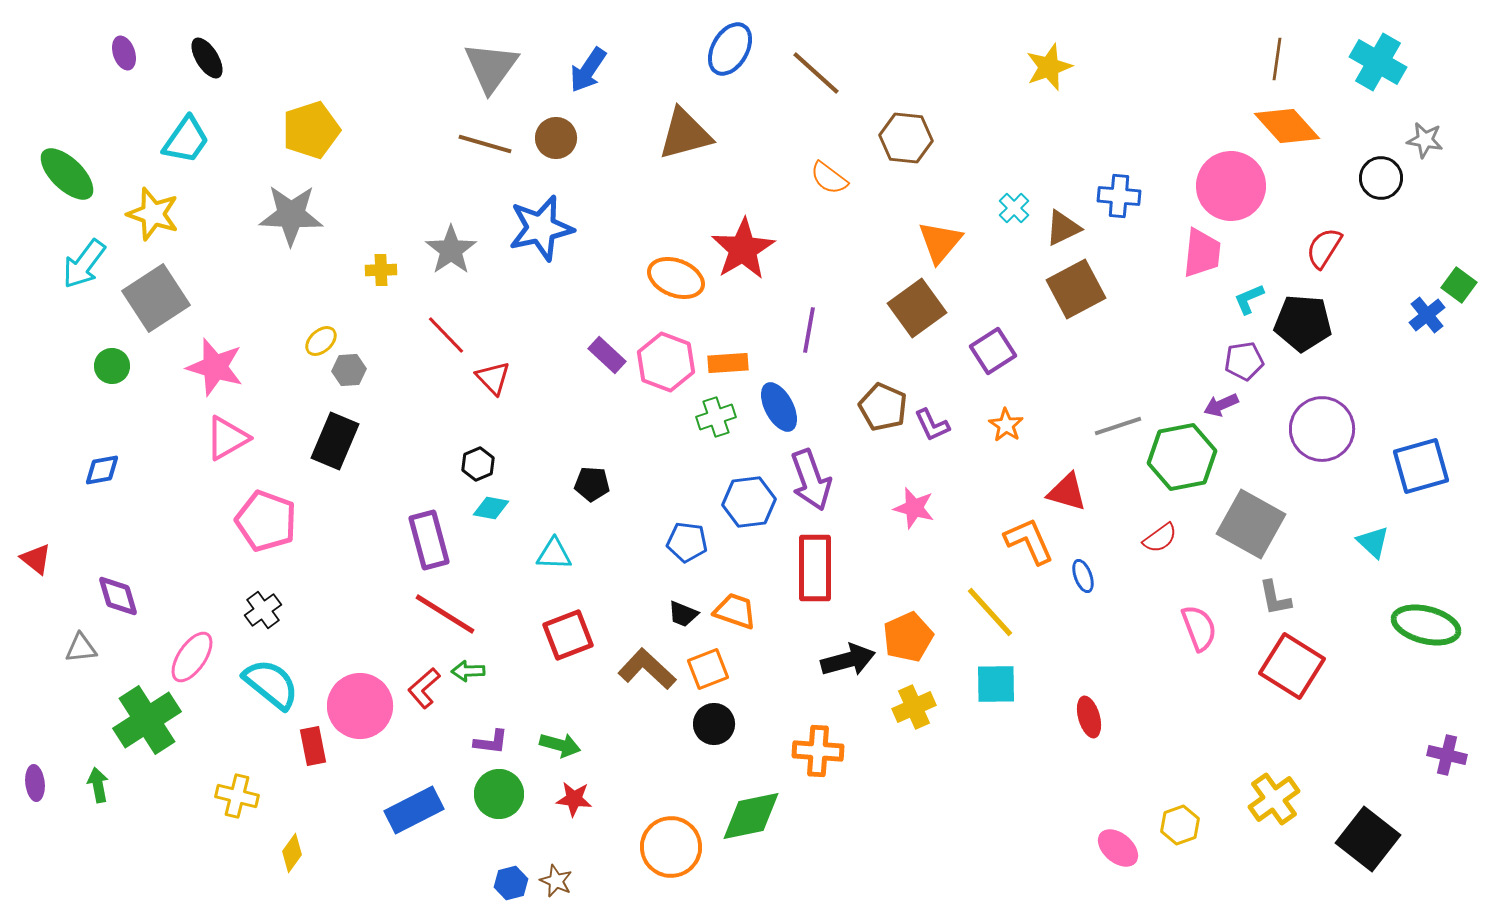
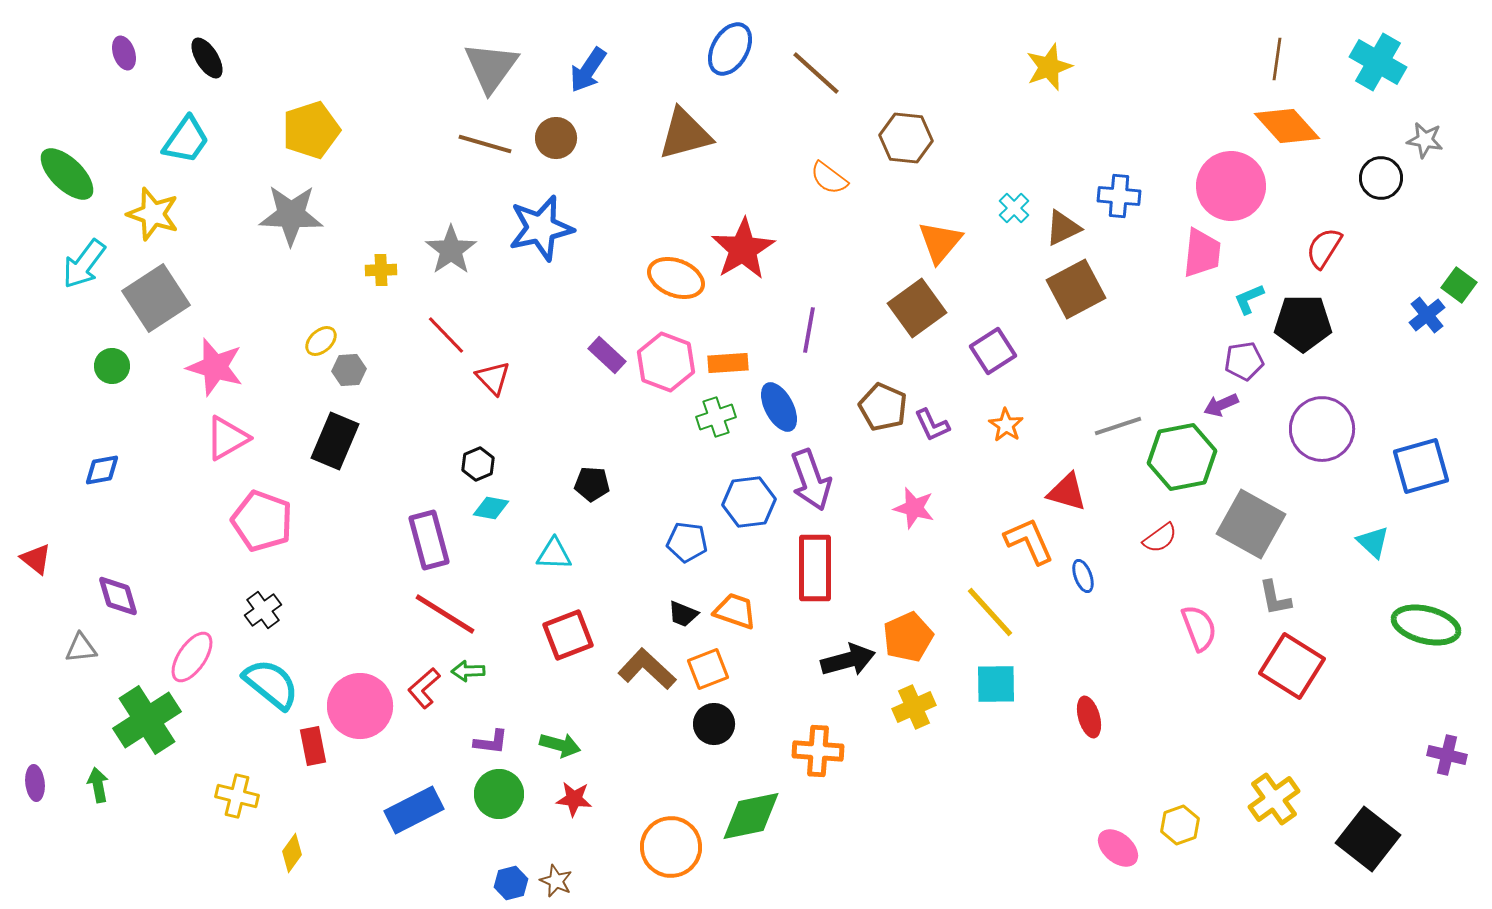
black pentagon at (1303, 323): rotated 4 degrees counterclockwise
pink pentagon at (266, 521): moved 4 px left
